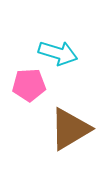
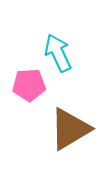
cyan arrow: rotated 132 degrees counterclockwise
